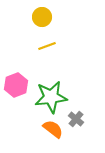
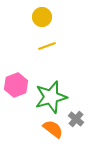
green star: rotated 8 degrees counterclockwise
